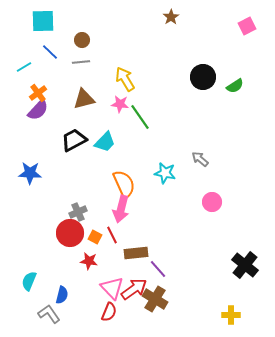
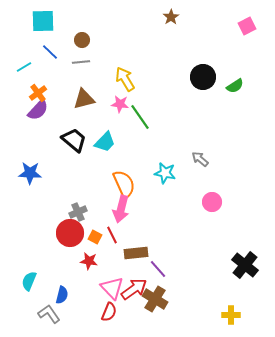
black trapezoid: rotated 68 degrees clockwise
